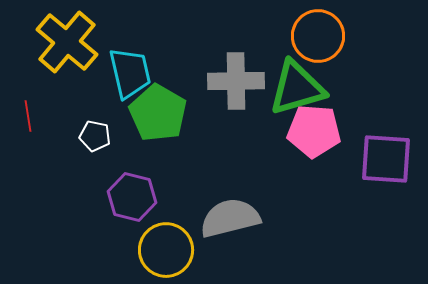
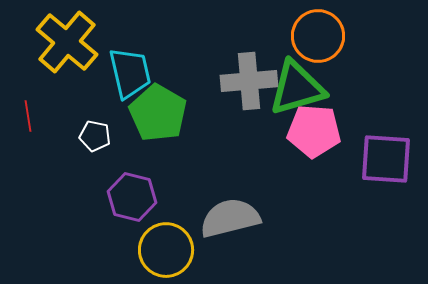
gray cross: moved 13 px right; rotated 4 degrees counterclockwise
